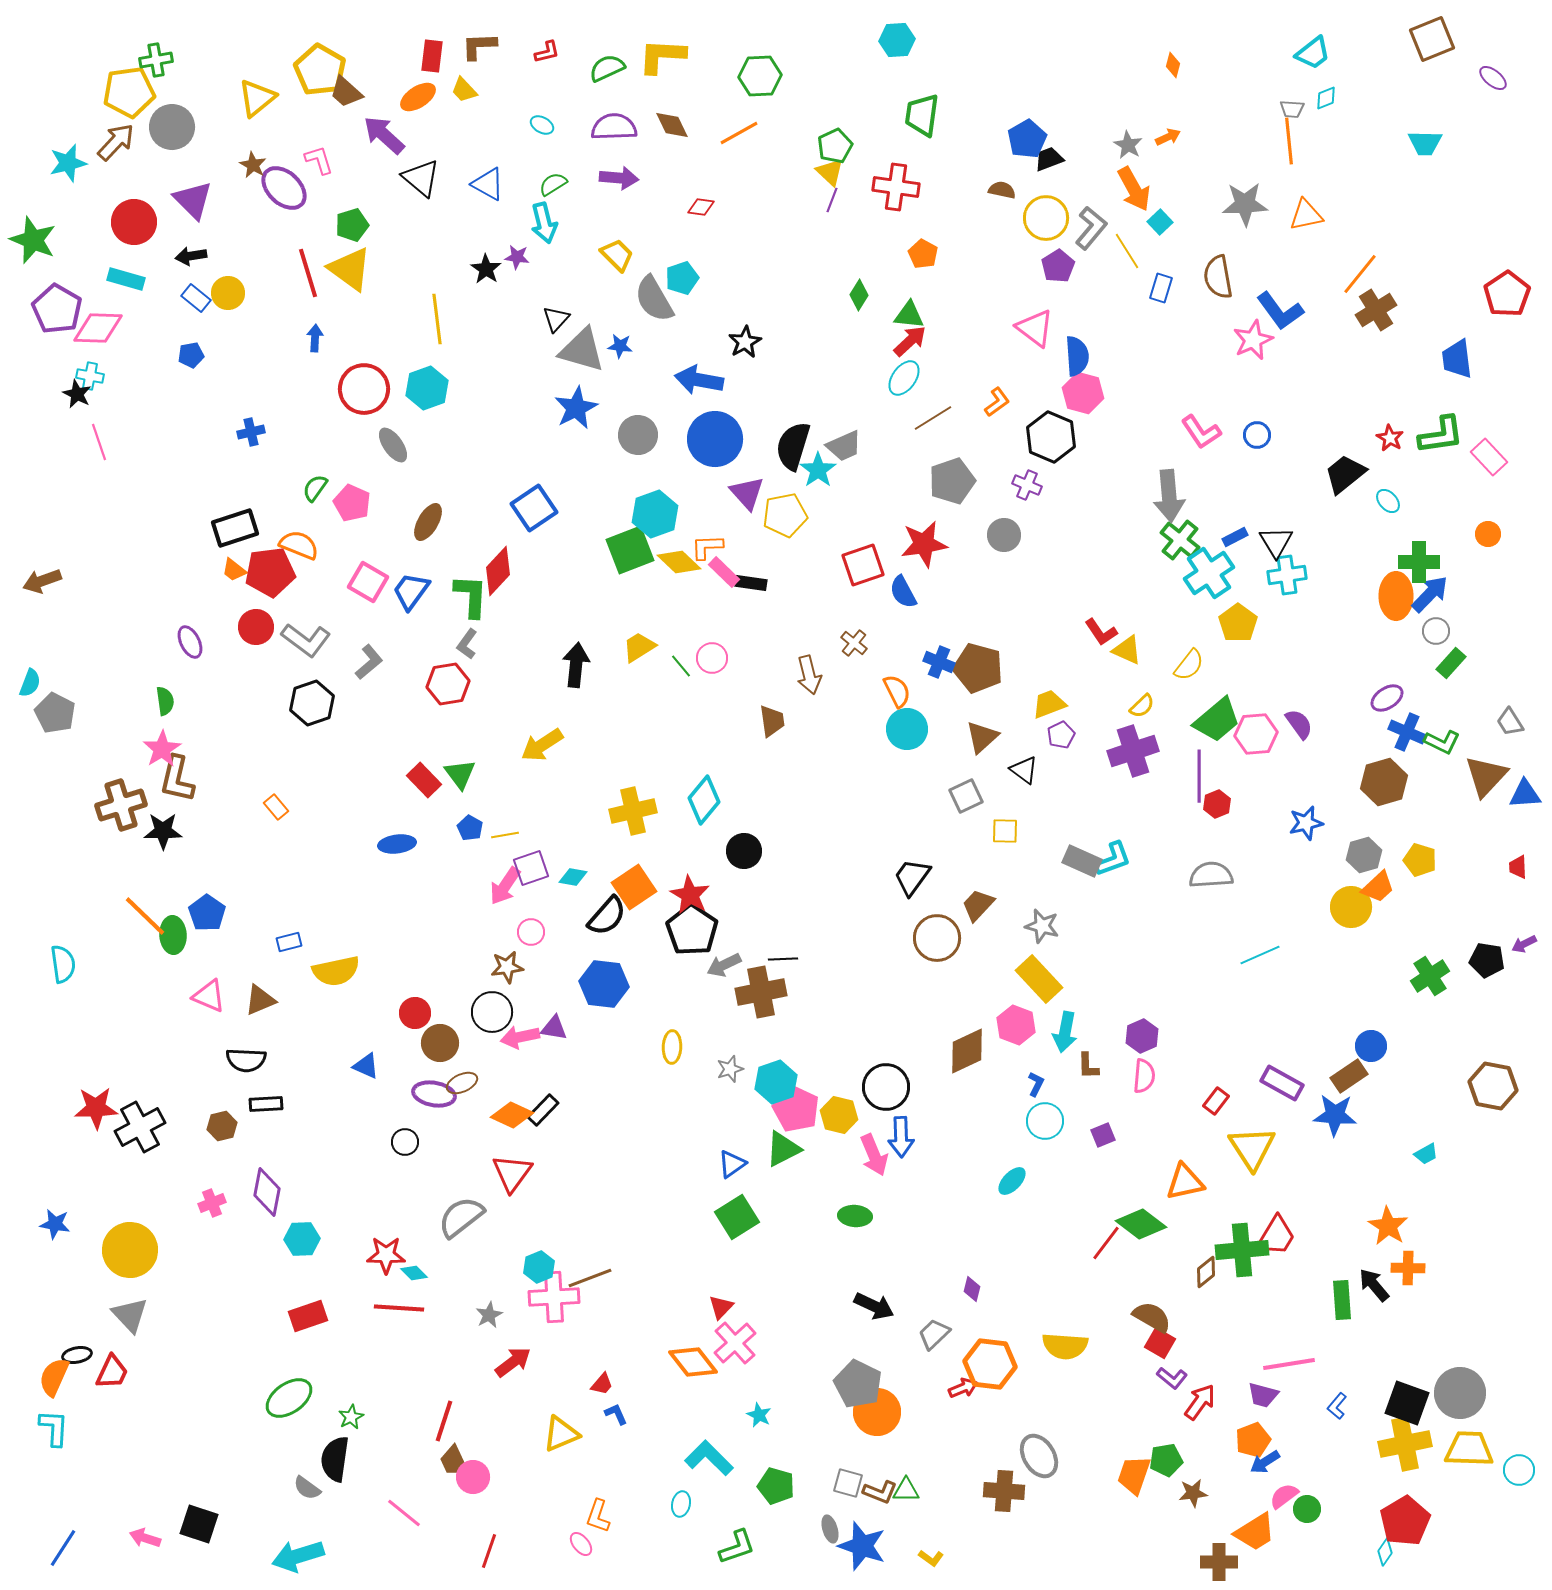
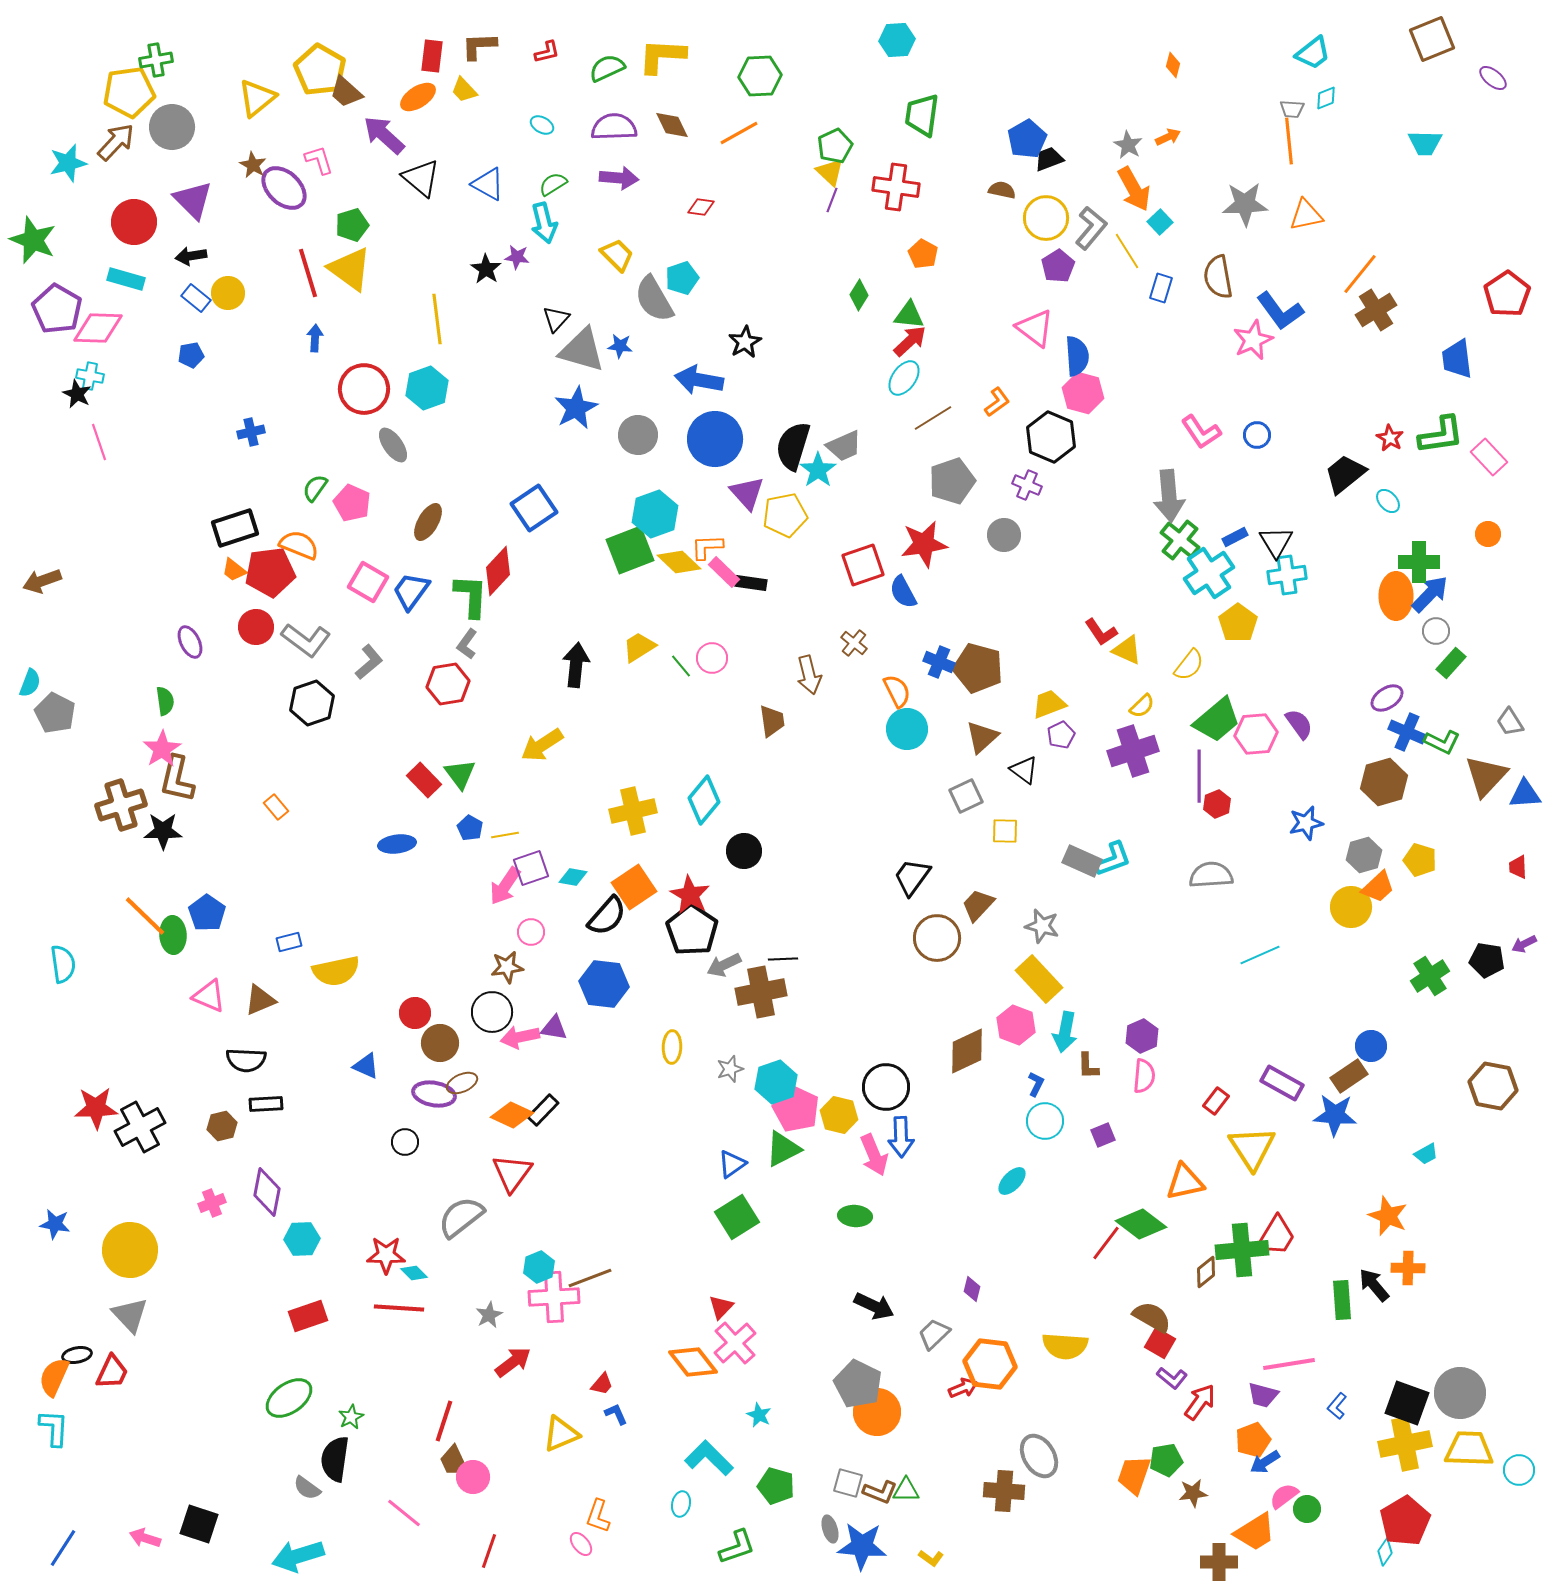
orange star at (1388, 1226): moved 10 px up; rotated 9 degrees counterclockwise
blue star at (862, 1546): rotated 15 degrees counterclockwise
